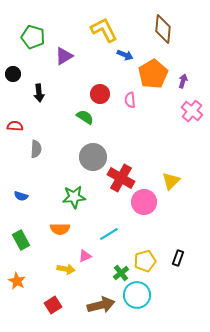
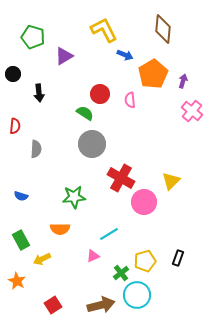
green semicircle: moved 4 px up
red semicircle: rotated 91 degrees clockwise
gray circle: moved 1 px left, 13 px up
pink triangle: moved 8 px right
yellow arrow: moved 24 px left, 10 px up; rotated 144 degrees clockwise
